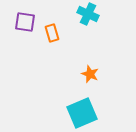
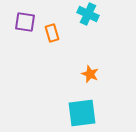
cyan square: rotated 16 degrees clockwise
